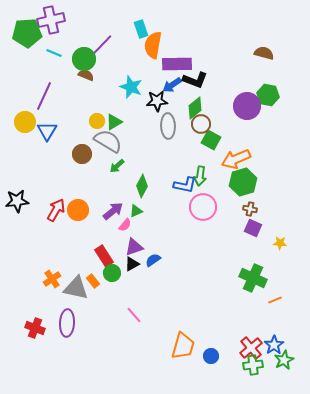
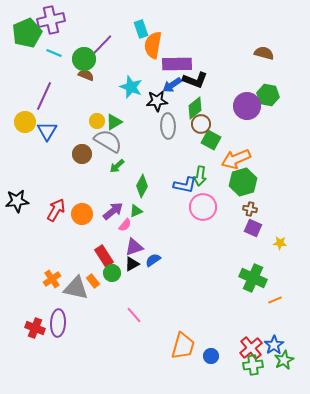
green pentagon at (27, 33): rotated 20 degrees counterclockwise
orange circle at (78, 210): moved 4 px right, 4 px down
purple ellipse at (67, 323): moved 9 px left
